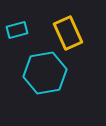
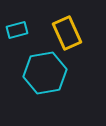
yellow rectangle: moved 1 px left
